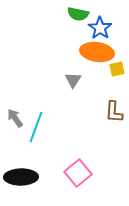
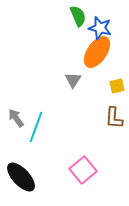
green semicircle: moved 2 px down; rotated 125 degrees counterclockwise
blue star: rotated 20 degrees counterclockwise
orange ellipse: rotated 64 degrees counterclockwise
yellow square: moved 17 px down
brown L-shape: moved 6 px down
gray arrow: moved 1 px right
pink square: moved 5 px right, 3 px up
black ellipse: rotated 48 degrees clockwise
